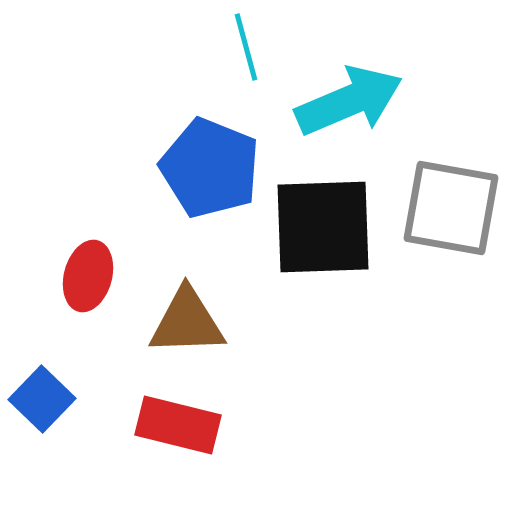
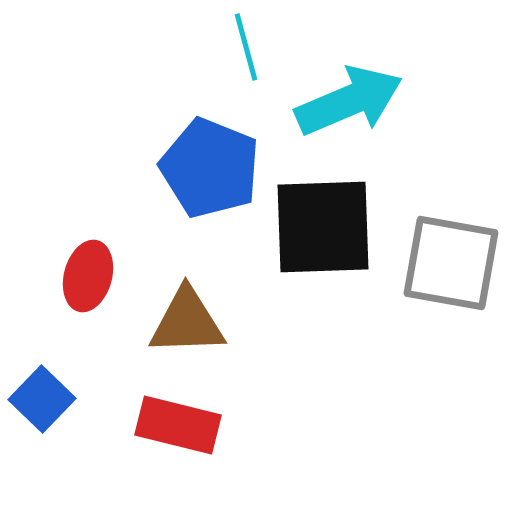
gray square: moved 55 px down
